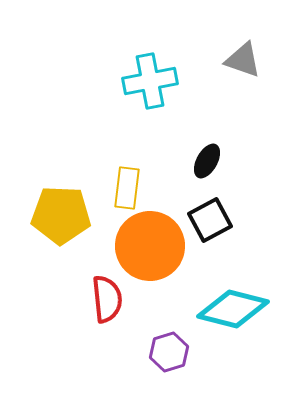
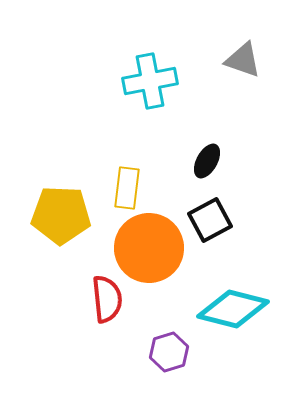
orange circle: moved 1 px left, 2 px down
